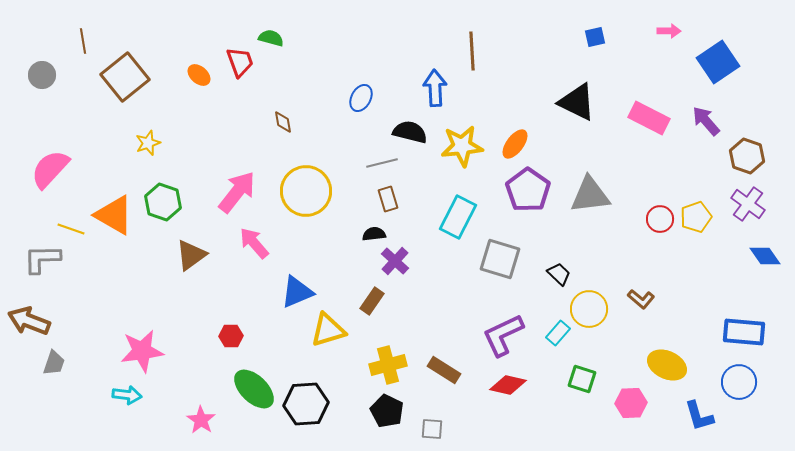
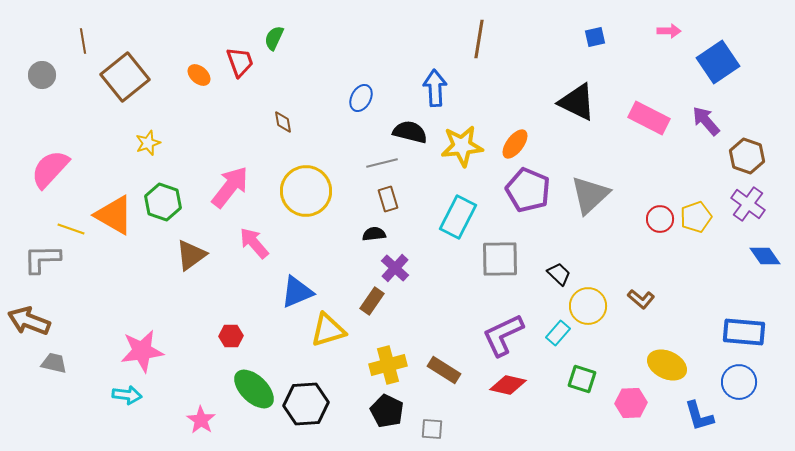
green semicircle at (271, 38): moved 3 px right; rotated 80 degrees counterclockwise
brown line at (472, 51): moved 7 px right, 12 px up; rotated 12 degrees clockwise
purple pentagon at (528, 190): rotated 12 degrees counterclockwise
pink arrow at (237, 192): moved 7 px left, 5 px up
gray triangle at (590, 195): rotated 36 degrees counterclockwise
gray square at (500, 259): rotated 18 degrees counterclockwise
purple cross at (395, 261): moved 7 px down
yellow circle at (589, 309): moved 1 px left, 3 px up
gray trapezoid at (54, 363): rotated 96 degrees counterclockwise
